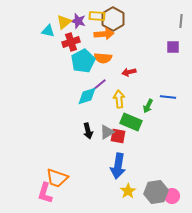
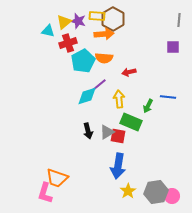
gray line: moved 2 px left, 1 px up
red cross: moved 3 px left, 1 px down
orange semicircle: moved 1 px right
